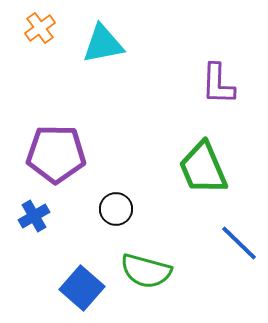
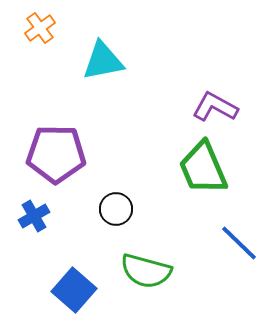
cyan triangle: moved 17 px down
purple L-shape: moved 3 px left, 23 px down; rotated 117 degrees clockwise
blue square: moved 8 px left, 2 px down
